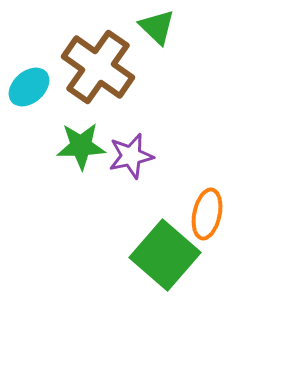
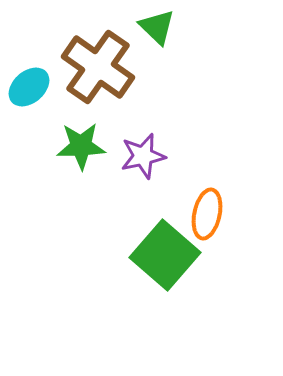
purple star: moved 12 px right
